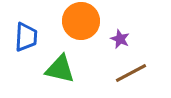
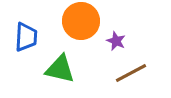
purple star: moved 4 px left, 2 px down
